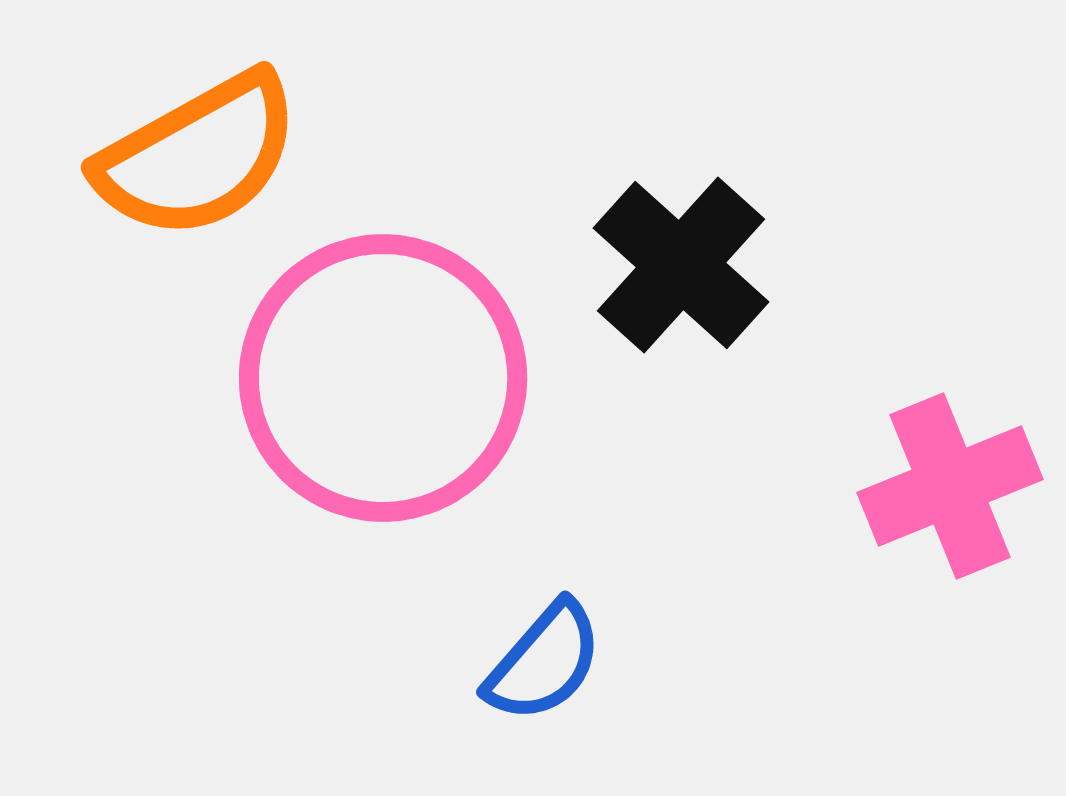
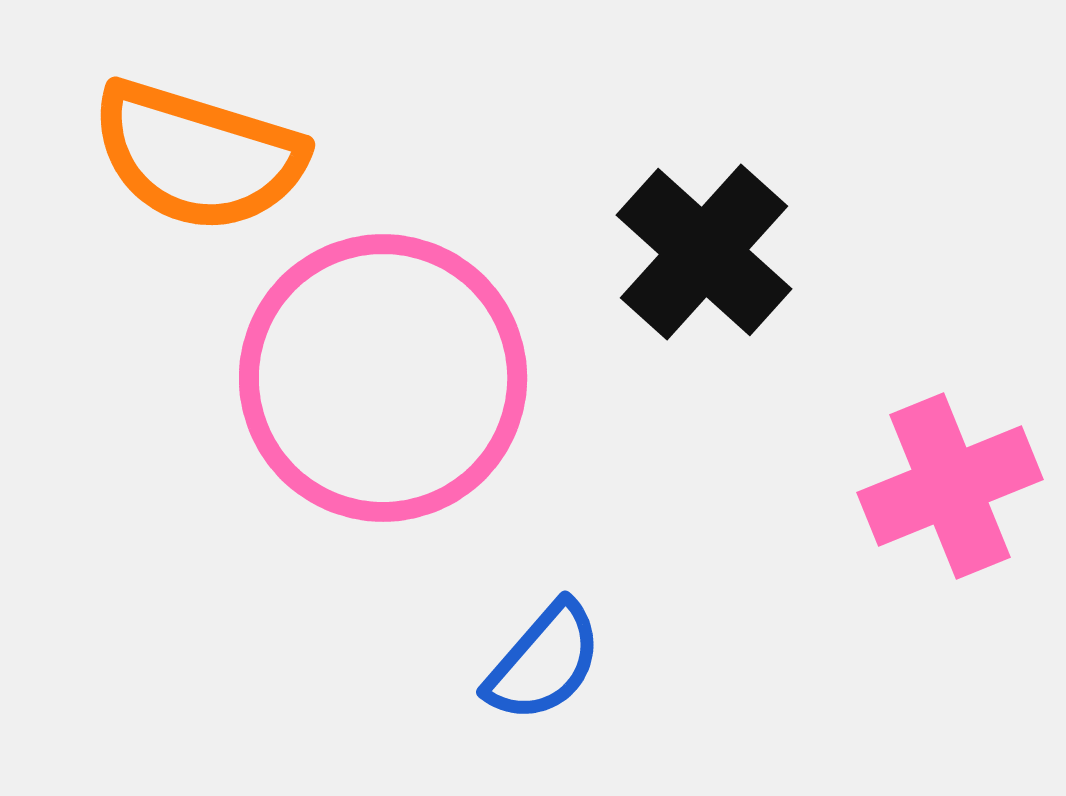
orange semicircle: rotated 46 degrees clockwise
black cross: moved 23 px right, 13 px up
